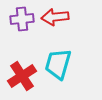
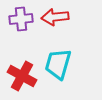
purple cross: moved 1 px left
red cross: rotated 28 degrees counterclockwise
